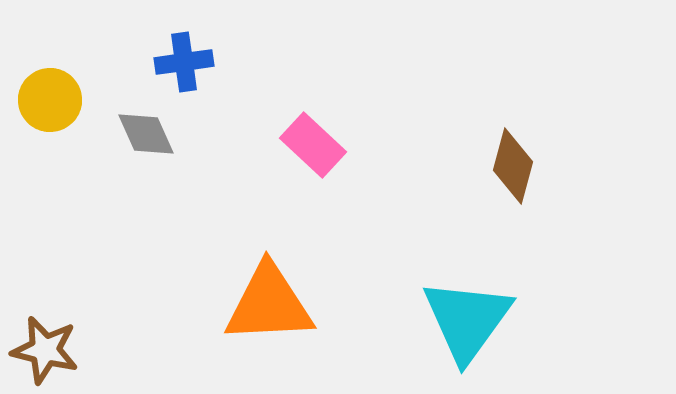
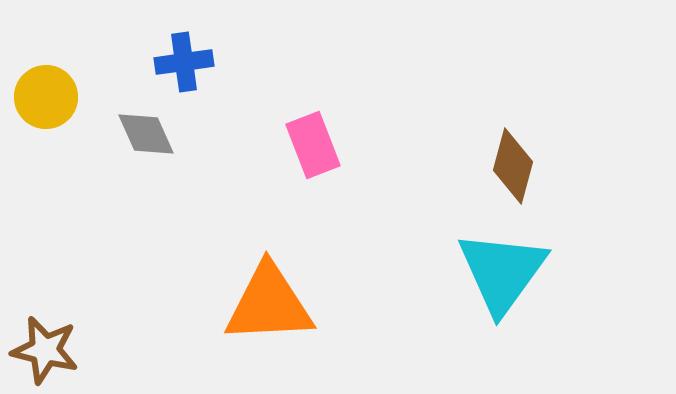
yellow circle: moved 4 px left, 3 px up
pink rectangle: rotated 26 degrees clockwise
cyan triangle: moved 35 px right, 48 px up
